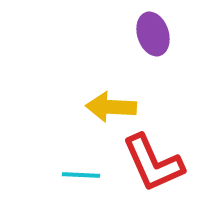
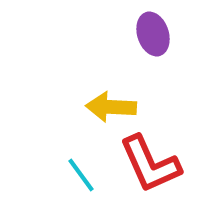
red L-shape: moved 3 px left, 1 px down
cyan line: rotated 51 degrees clockwise
